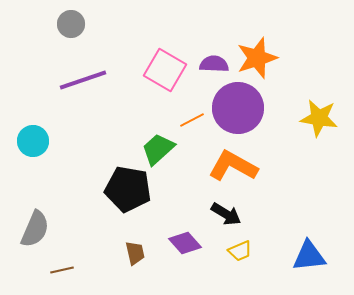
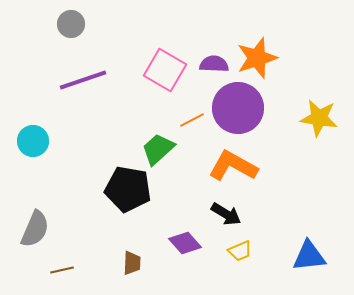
brown trapezoid: moved 3 px left, 10 px down; rotated 15 degrees clockwise
